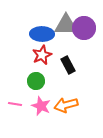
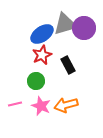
gray triangle: moved 1 px left, 1 px up; rotated 15 degrees counterclockwise
blue ellipse: rotated 35 degrees counterclockwise
pink line: rotated 24 degrees counterclockwise
